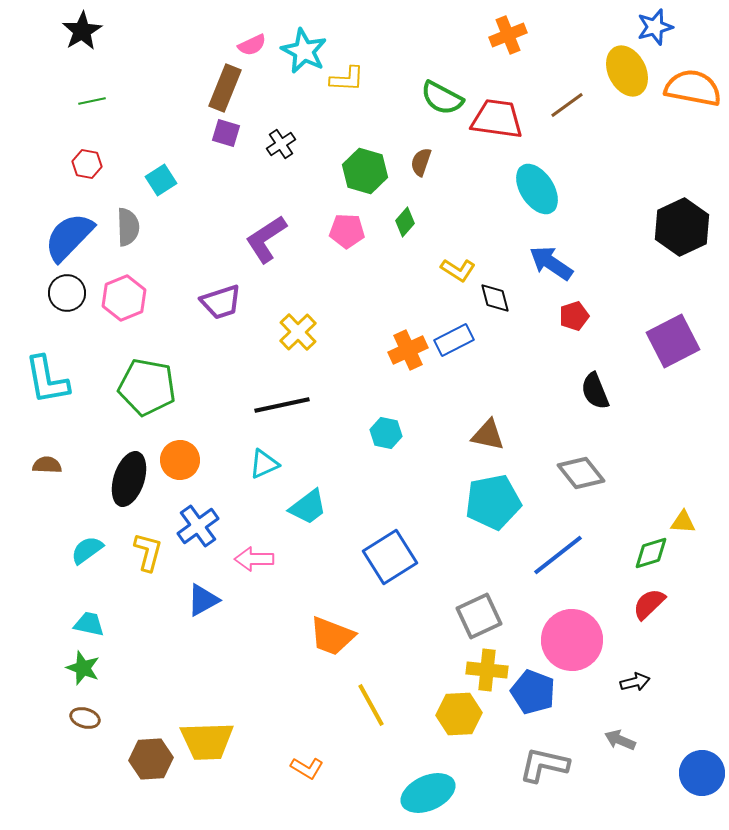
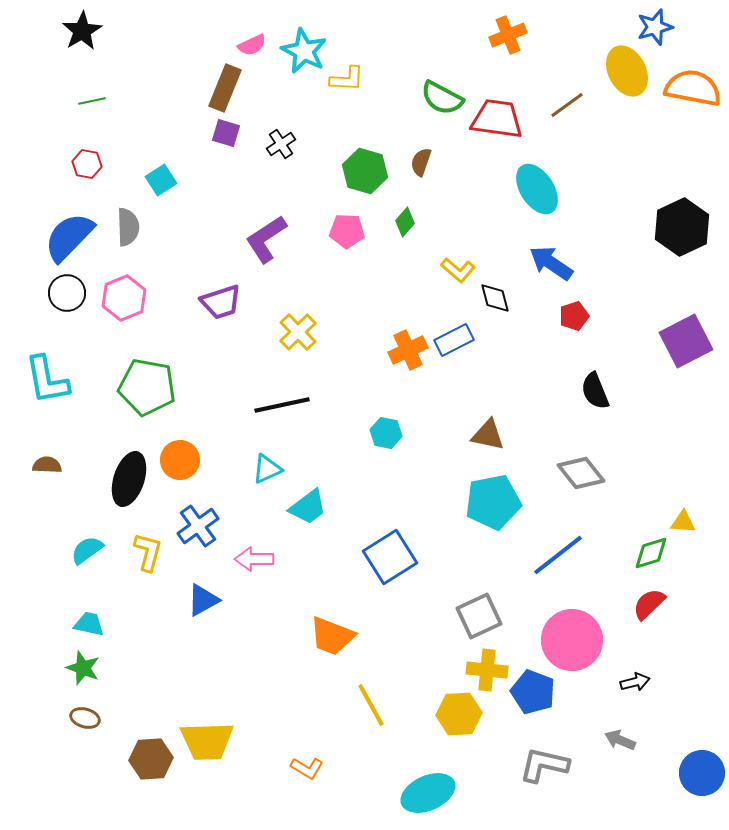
yellow L-shape at (458, 270): rotated 8 degrees clockwise
purple square at (673, 341): moved 13 px right
cyan triangle at (264, 464): moved 3 px right, 5 px down
